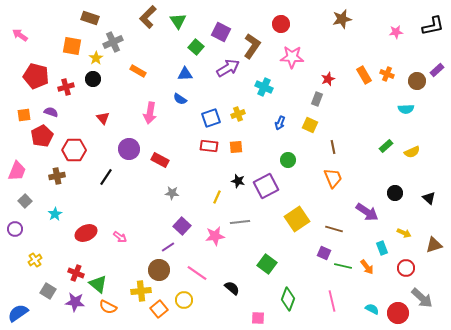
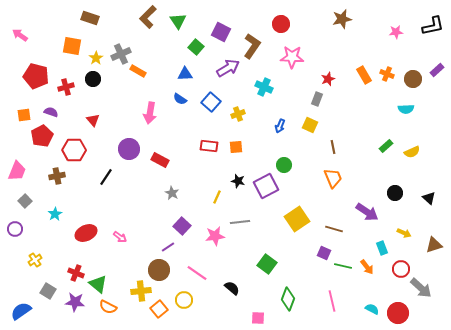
gray cross at (113, 42): moved 8 px right, 12 px down
brown circle at (417, 81): moved 4 px left, 2 px up
red triangle at (103, 118): moved 10 px left, 2 px down
blue square at (211, 118): moved 16 px up; rotated 30 degrees counterclockwise
blue arrow at (280, 123): moved 3 px down
green circle at (288, 160): moved 4 px left, 5 px down
gray star at (172, 193): rotated 24 degrees clockwise
red circle at (406, 268): moved 5 px left, 1 px down
gray arrow at (422, 298): moved 1 px left, 10 px up
blue semicircle at (18, 313): moved 3 px right, 2 px up
